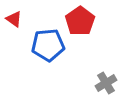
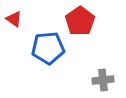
blue pentagon: moved 3 px down
gray cross: moved 3 px left, 3 px up; rotated 25 degrees clockwise
